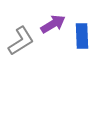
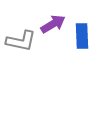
gray L-shape: rotated 44 degrees clockwise
